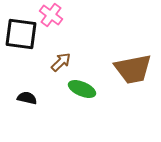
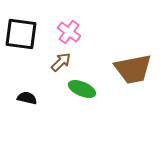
pink cross: moved 18 px right, 17 px down
